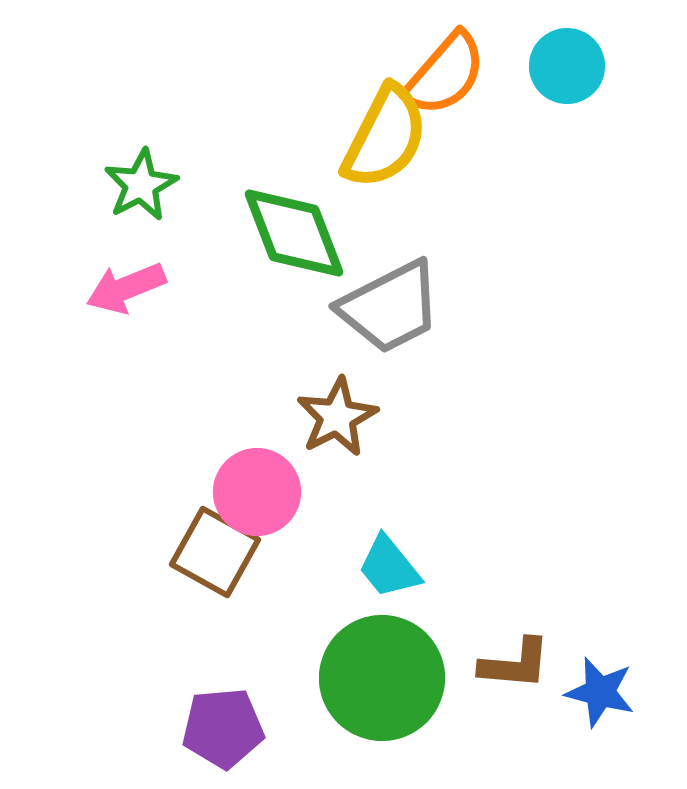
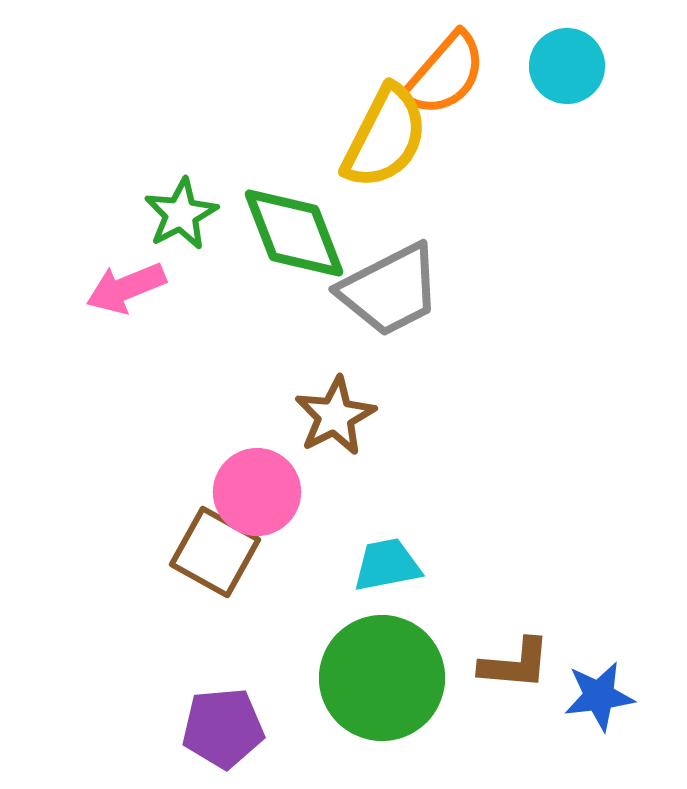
green star: moved 40 px right, 29 px down
gray trapezoid: moved 17 px up
brown star: moved 2 px left, 1 px up
cyan trapezoid: moved 2 px left, 2 px up; rotated 118 degrees clockwise
blue star: moved 1 px left, 4 px down; rotated 22 degrees counterclockwise
